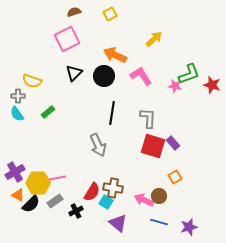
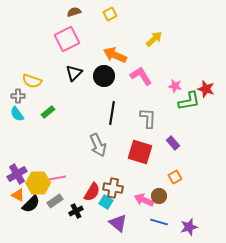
green L-shape: moved 27 px down; rotated 10 degrees clockwise
red star: moved 6 px left, 4 px down
red square: moved 13 px left, 6 px down
purple cross: moved 2 px right, 2 px down
